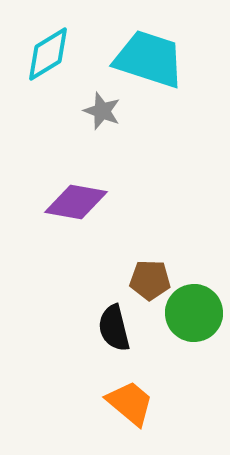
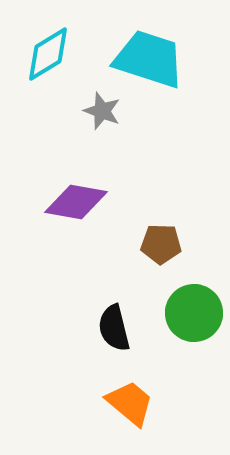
brown pentagon: moved 11 px right, 36 px up
